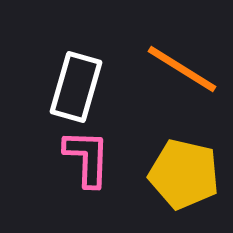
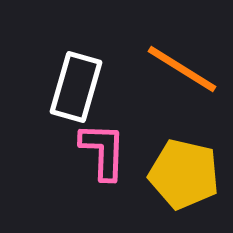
pink L-shape: moved 16 px right, 7 px up
